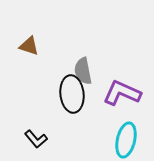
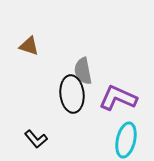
purple L-shape: moved 4 px left, 5 px down
